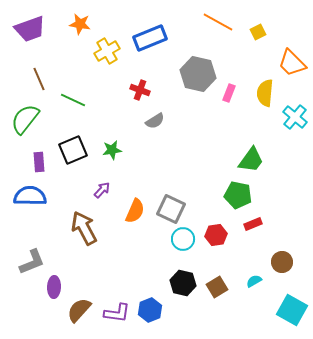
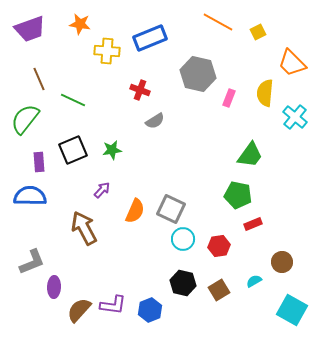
yellow cross: rotated 35 degrees clockwise
pink rectangle: moved 5 px down
green trapezoid: moved 1 px left, 5 px up
red hexagon: moved 3 px right, 11 px down
brown square: moved 2 px right, 3 px down
purple L-shape: moved 4 px left, 8 px up
